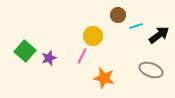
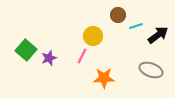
black arrow: moved 1 px left
green square: moved 1 px right, 1 px up
orange star: rotated 15 degrees counterclockwise
